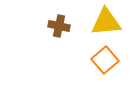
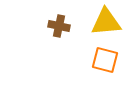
orange square: rotated 36 degrees counterclockwise
